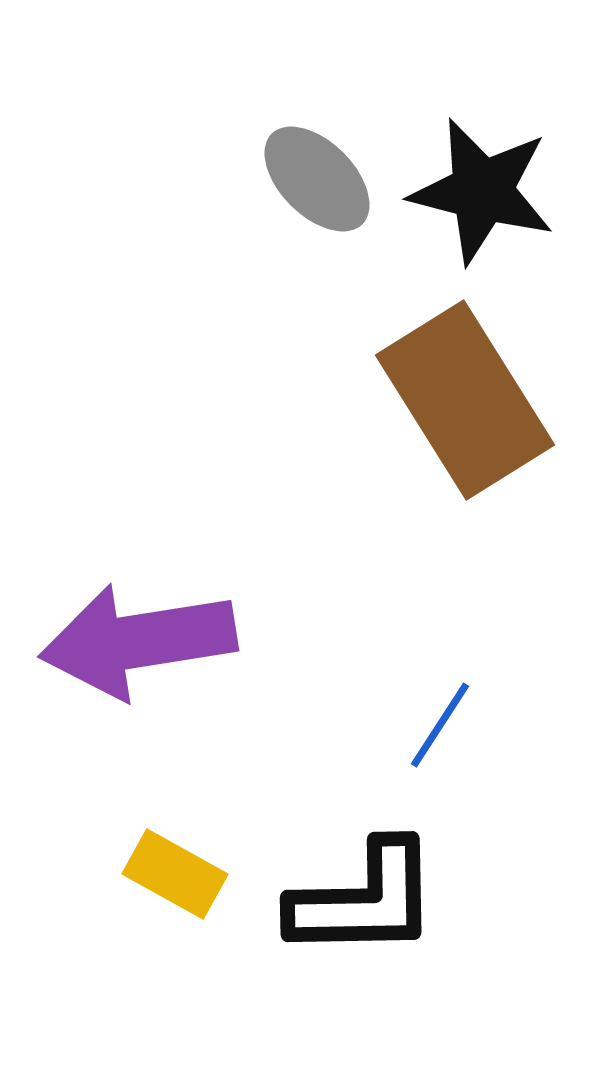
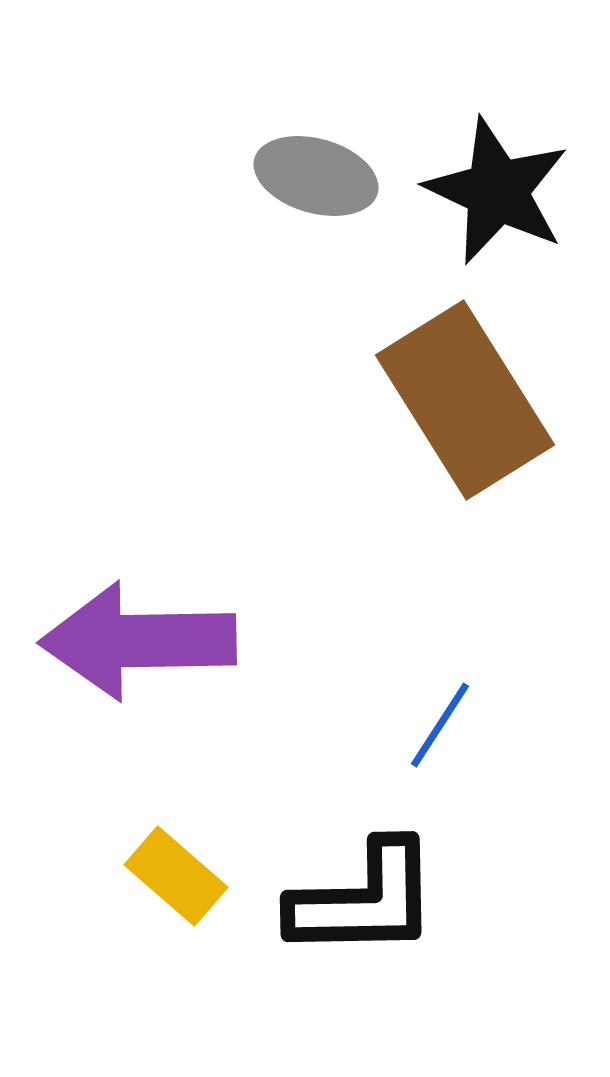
gray ellipse: moved 1 px left, 3 px up; rotated 29 degrees counterclockwise
black star: moved 15 px right; rotated 11 degrees clockwise
purple arrow: rotated 8 degrees clockwise
yellow rectangle: moved 1 px right, 2 px down; rotated 12 degrees clockwise
